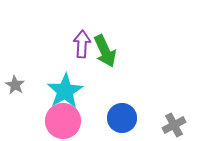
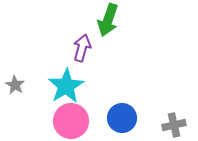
purple arrow: moved 4 px down; rotated 12 degrees clockwise
green arrow: moved 3 px right, 31 px up; rotated 44 degrees clockwise
cyan star: moved 1 px right, 5 px up
pink circle: moved 8 px right
gray cross: rotated 15 degrees clockwise
